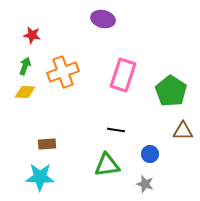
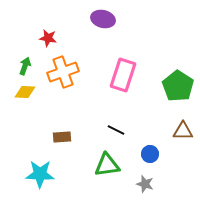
red star: moved 16 px right, 3 px down
green pentagon: moved 7 px right, 5 px up
black line: rotated 18 degrees clockwise
brown rectangle: moved 15 px right, 7 px up
cyan star: moved 3 px up
